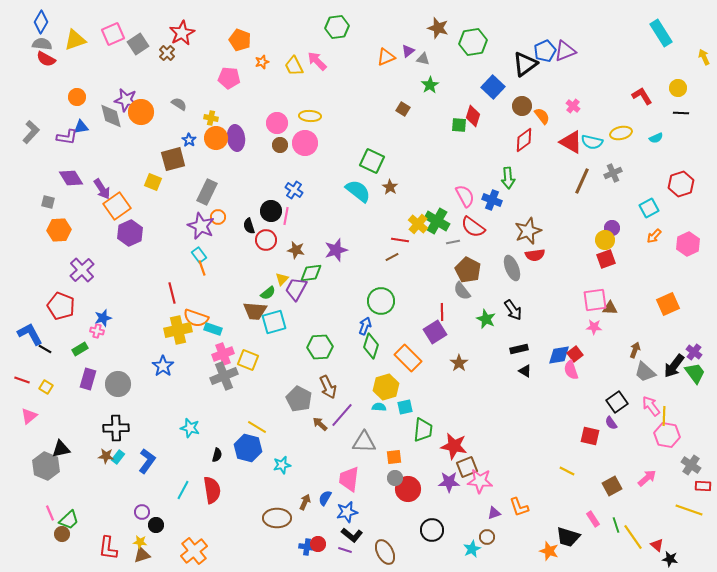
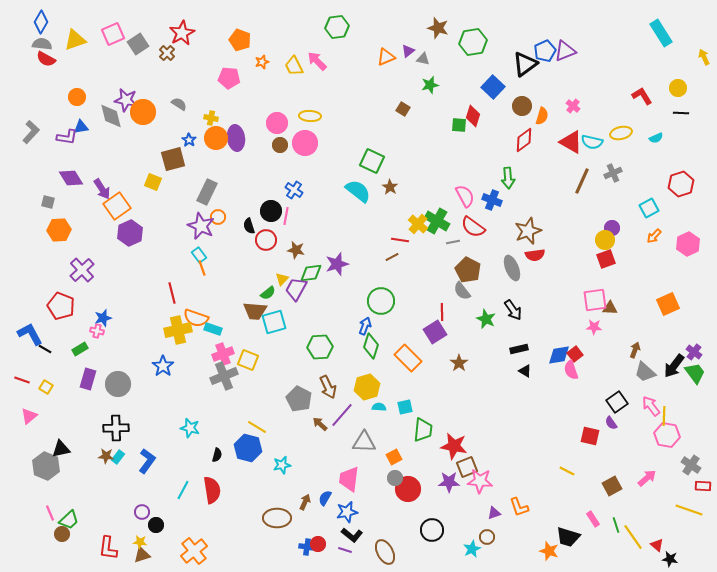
green star at (430, 85): rotated 18 degrees clockwise
orange circle at (141, 112): moved 2 px right
orange semicircle at (542, 116): rotated 54 degrees clockwise
purple star at (336, 250): moved 1 px right, 14 px down
yellow hexagon at (386, 387): moved 19 px left
orange square at (394, 457): rotated 21 degrees counterclockwise
